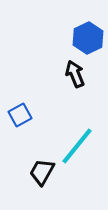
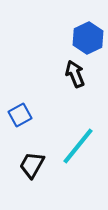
cyan line: moved 1 px right
black trapezoid: moved 10 px left, 7 px up
